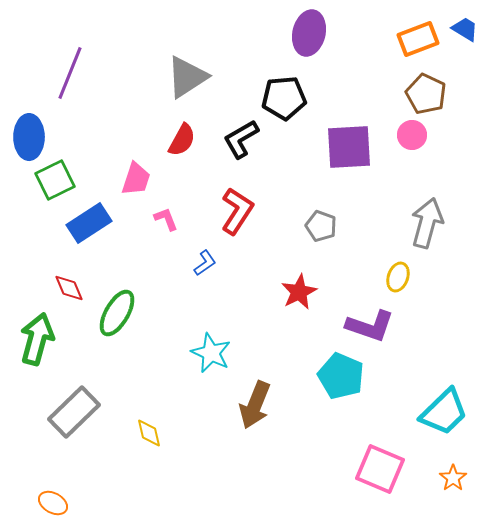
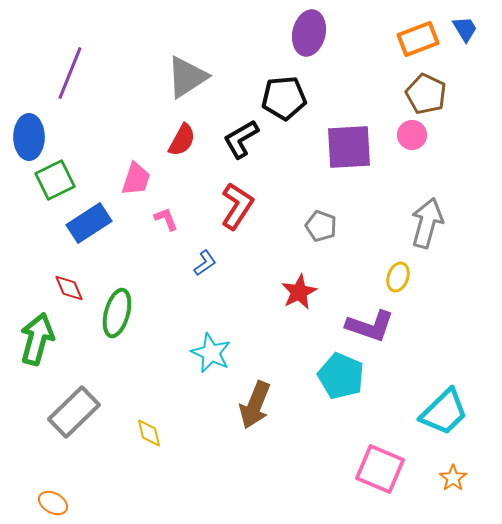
blue trapezoid: rotated 28 degrees clockwise
red L-shape: moved 5 px up
green ellipse: rotated 15 degrees counterclockwise
